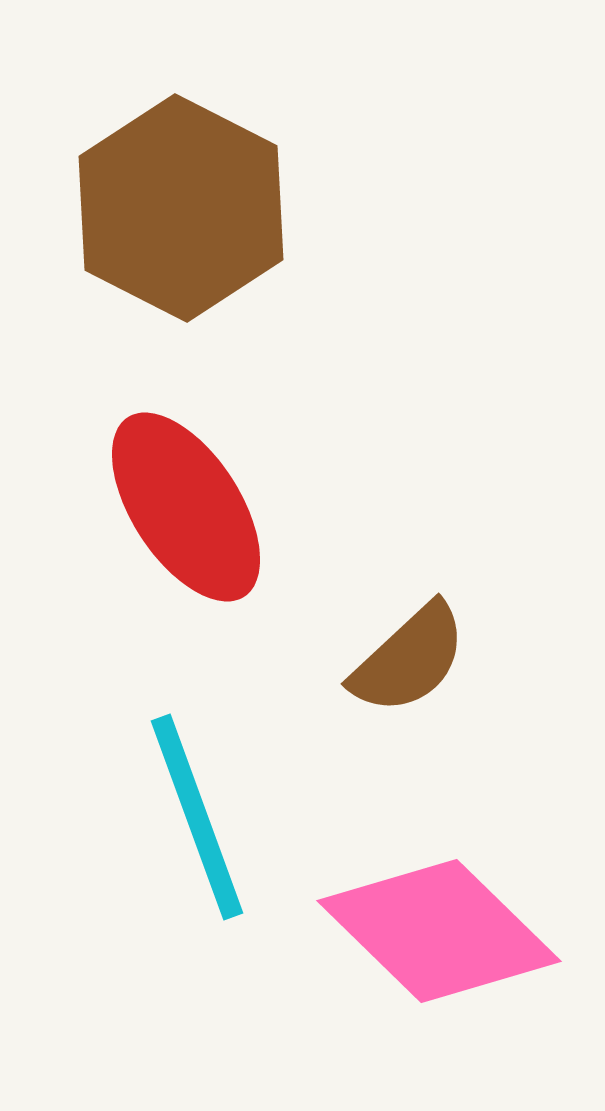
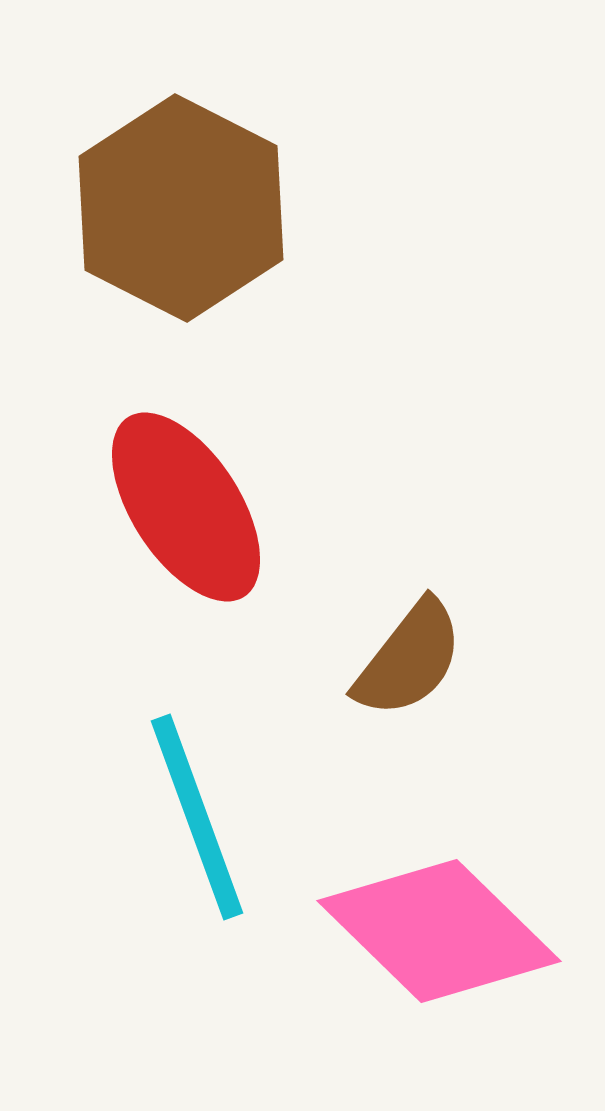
brown semicircle: rotated 9 degrees counterclockwise
